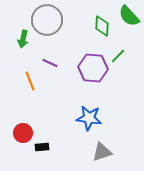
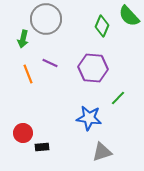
gray circle: moved 1 px left, 1 px up
green diamond: rotated 20 degrees clockwise
green line: moved 42 px down
orange line: moved 2 px left, 7 px up
